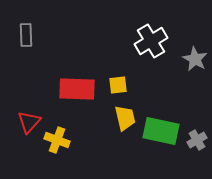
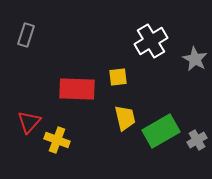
gray rectangle: rotated 20 degrees clockwise
yellow square: moved 8 px up
green rectangle: rotated 42 degrees counterclockwise
